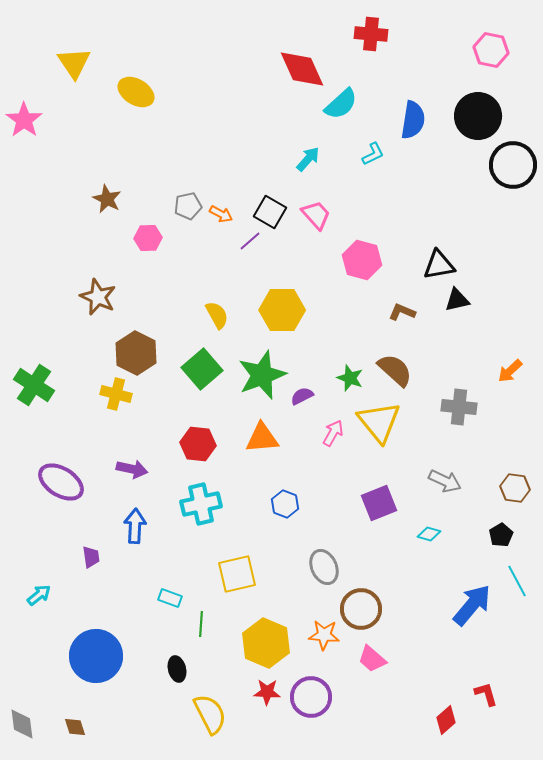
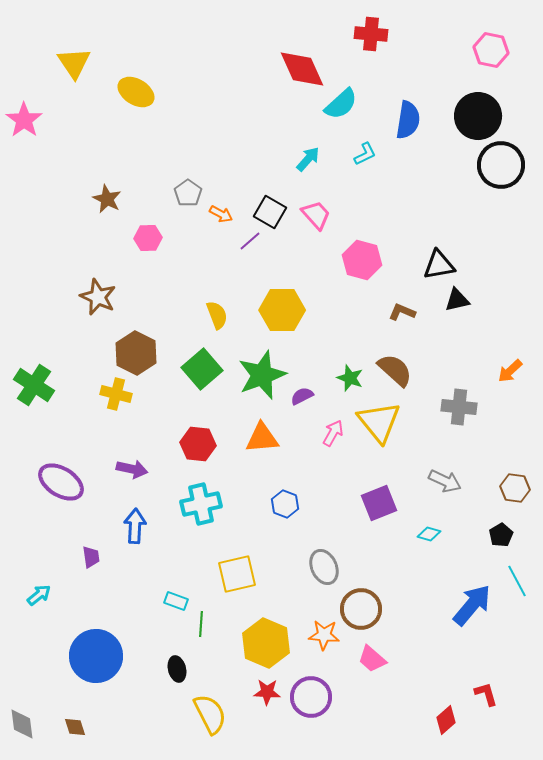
blue semicircle at (413, 120): moved 5 px left
cyan L-shape at (373, 154): moved 8 px left
black circle at (513, 165): moved 12 px left
gray pentagon at (188, 206): moved 13 px up; rotated 24 degrees counterclockwise
yellow semicircle at (217, 315): rotated 8 degrees clockwise
cyan rectangle at (170, 598): moved 6 px right, 3 px down
